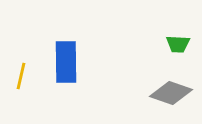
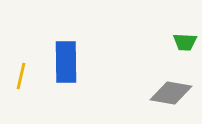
green trapezoid: moved 7 px right, 2 px up
gray diamond: rotated 9 degrees counterclockwise
